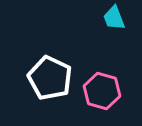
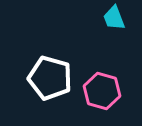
white pentagon: rotated 9 degrees counterclockwise
